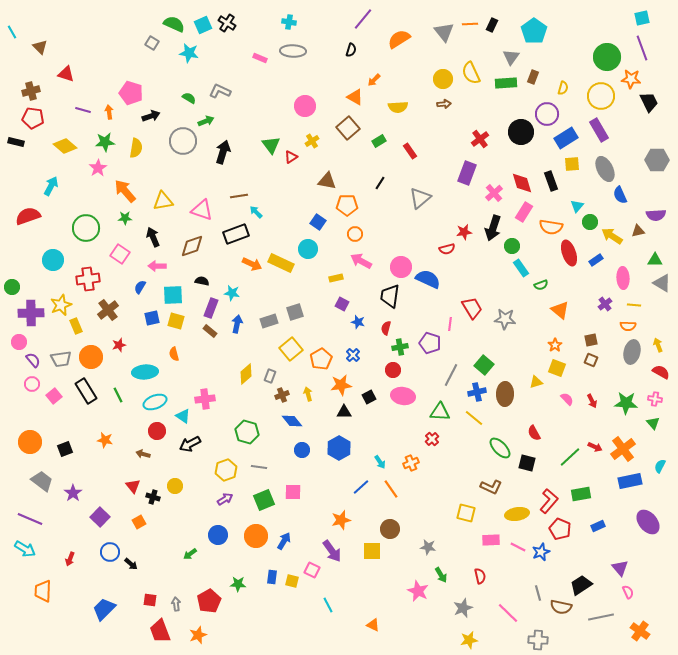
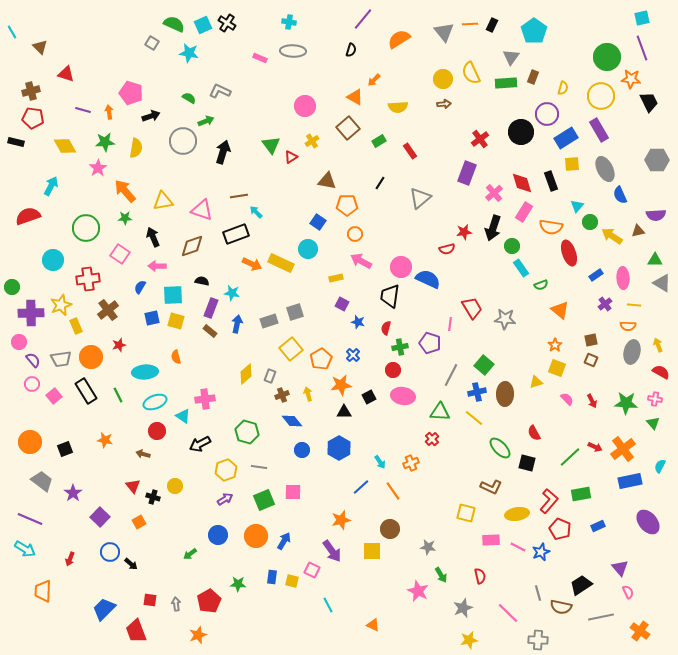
yellow diamond at (65, 146): rotated 20 degrees clockwise
blue rectangle at (596, 260): moved 15 px down
orange semicircle at (174, 354): moved 2 px right, 3 px down
black arrow at (190, 444): moved 10 px right
orange line at (391, 489): moved 2 px right, 2 px down
red trapezoid at (160, 631): moved 24 px left
